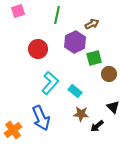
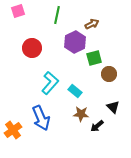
red circle: moved 6 px left, 1 px up
